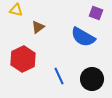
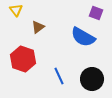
yellow triangle: rotated 40 degrees clockwise
red hexagon: rotated 15 degrees counterclockwise
